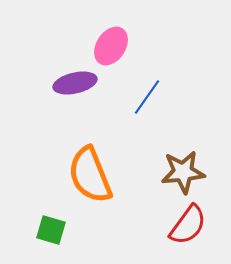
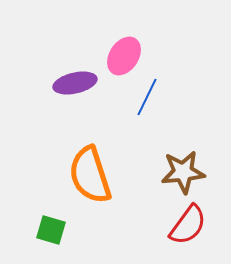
pink ellipse: moved 13 px right, 10 px down
blue line: rotated 9 degrees counterclockwise
orange semicircle: rotated 4 degrees clockwise
